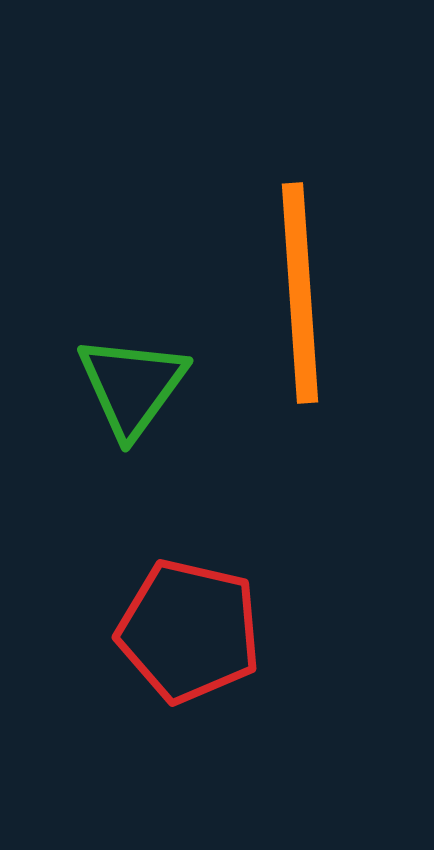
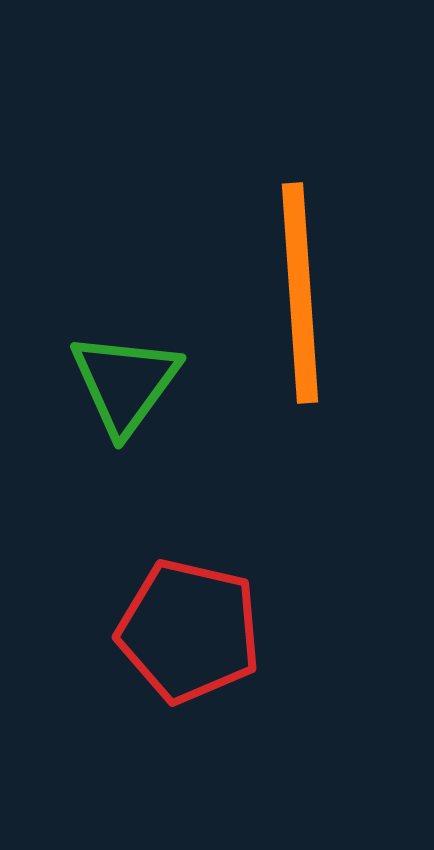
green triangle: moved 7 px left, 3 px up
